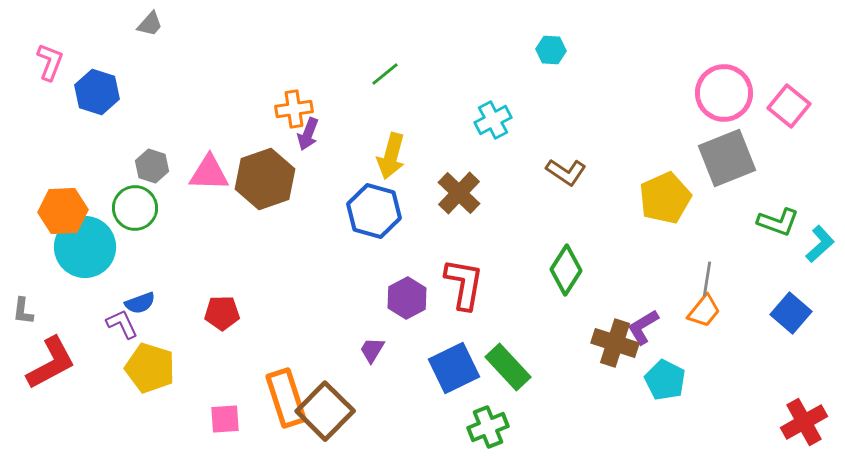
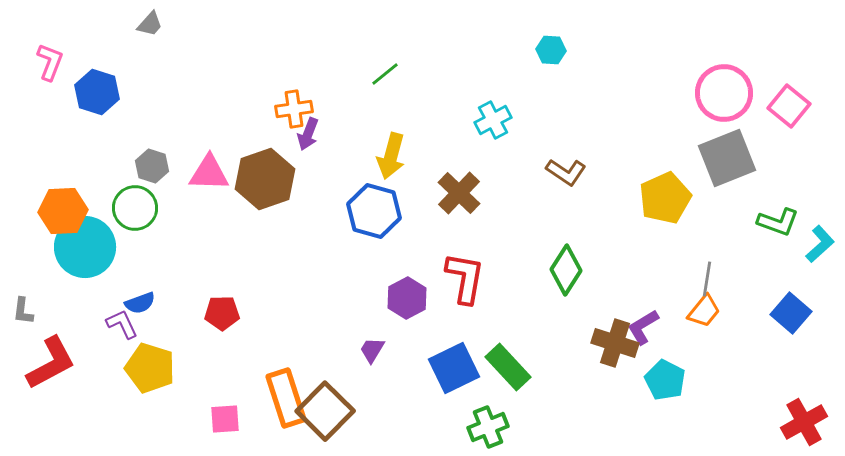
red L-shape at (464, 284): moved 1 px right, 6 px up
